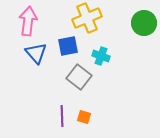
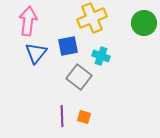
yellow cross: moved 5 px right
blue triangle: rotated 20 degrees clockwise
